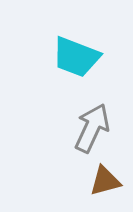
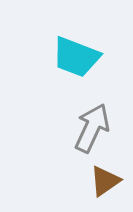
brown triangle: rotated 20 degrees counterclockwise
